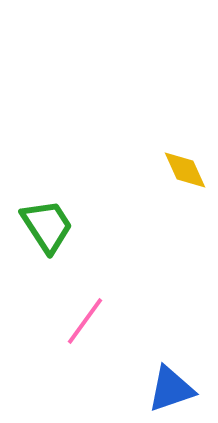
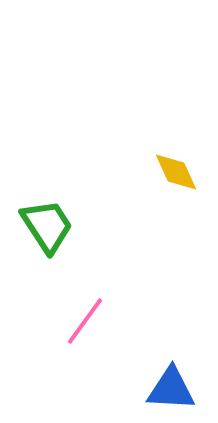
yellow diamond: moved 9 px left, 2 px down
blue triangle: rotated 22 degrees clockwise
